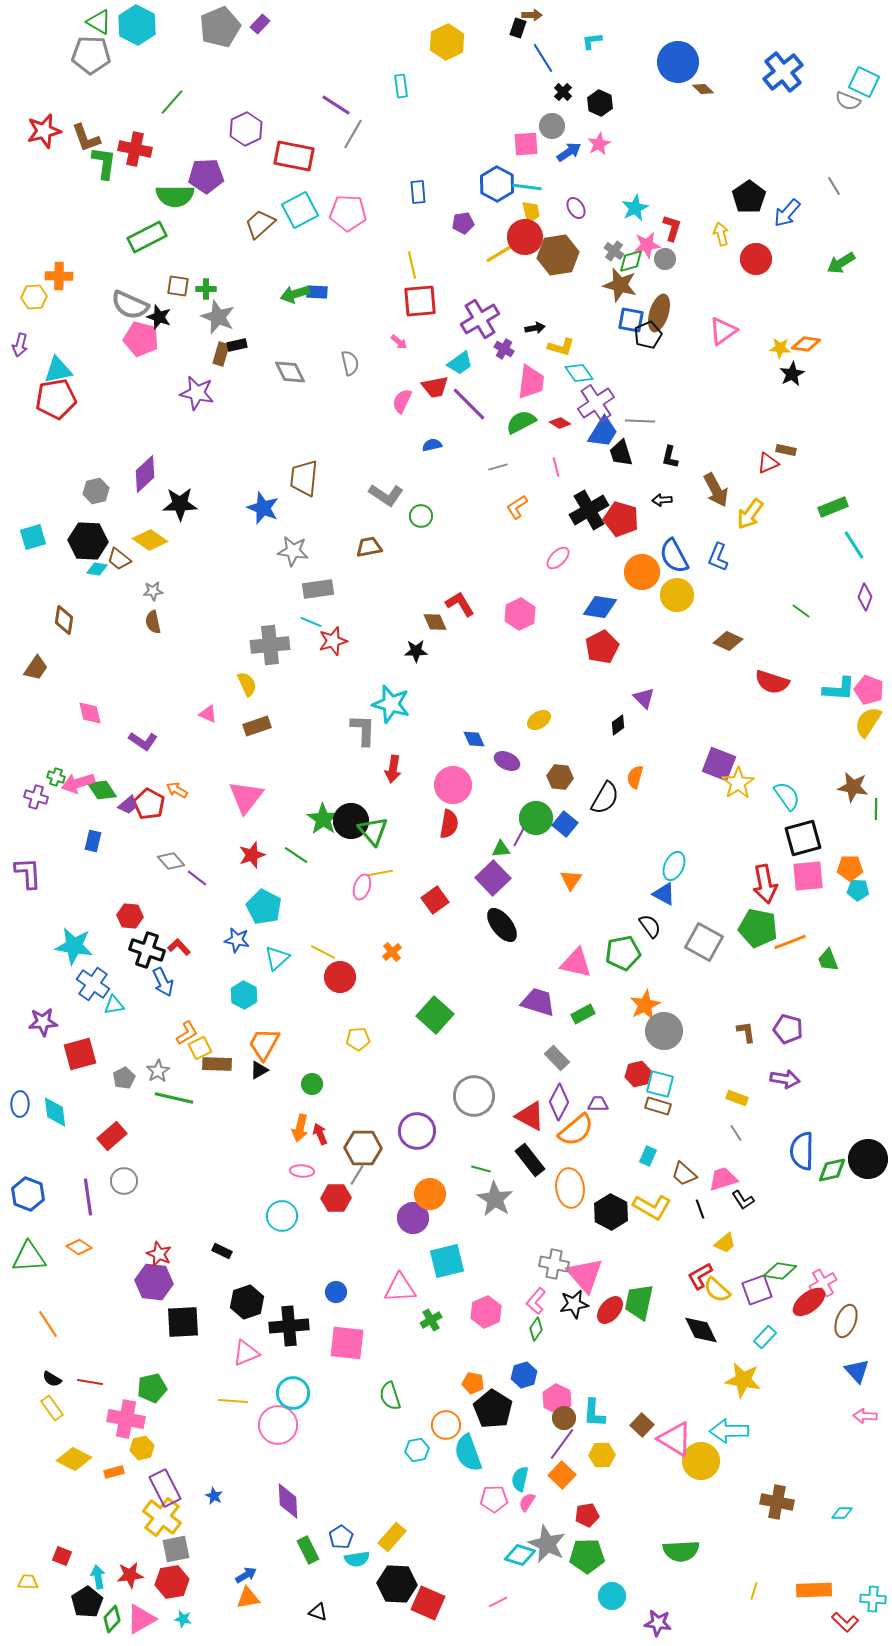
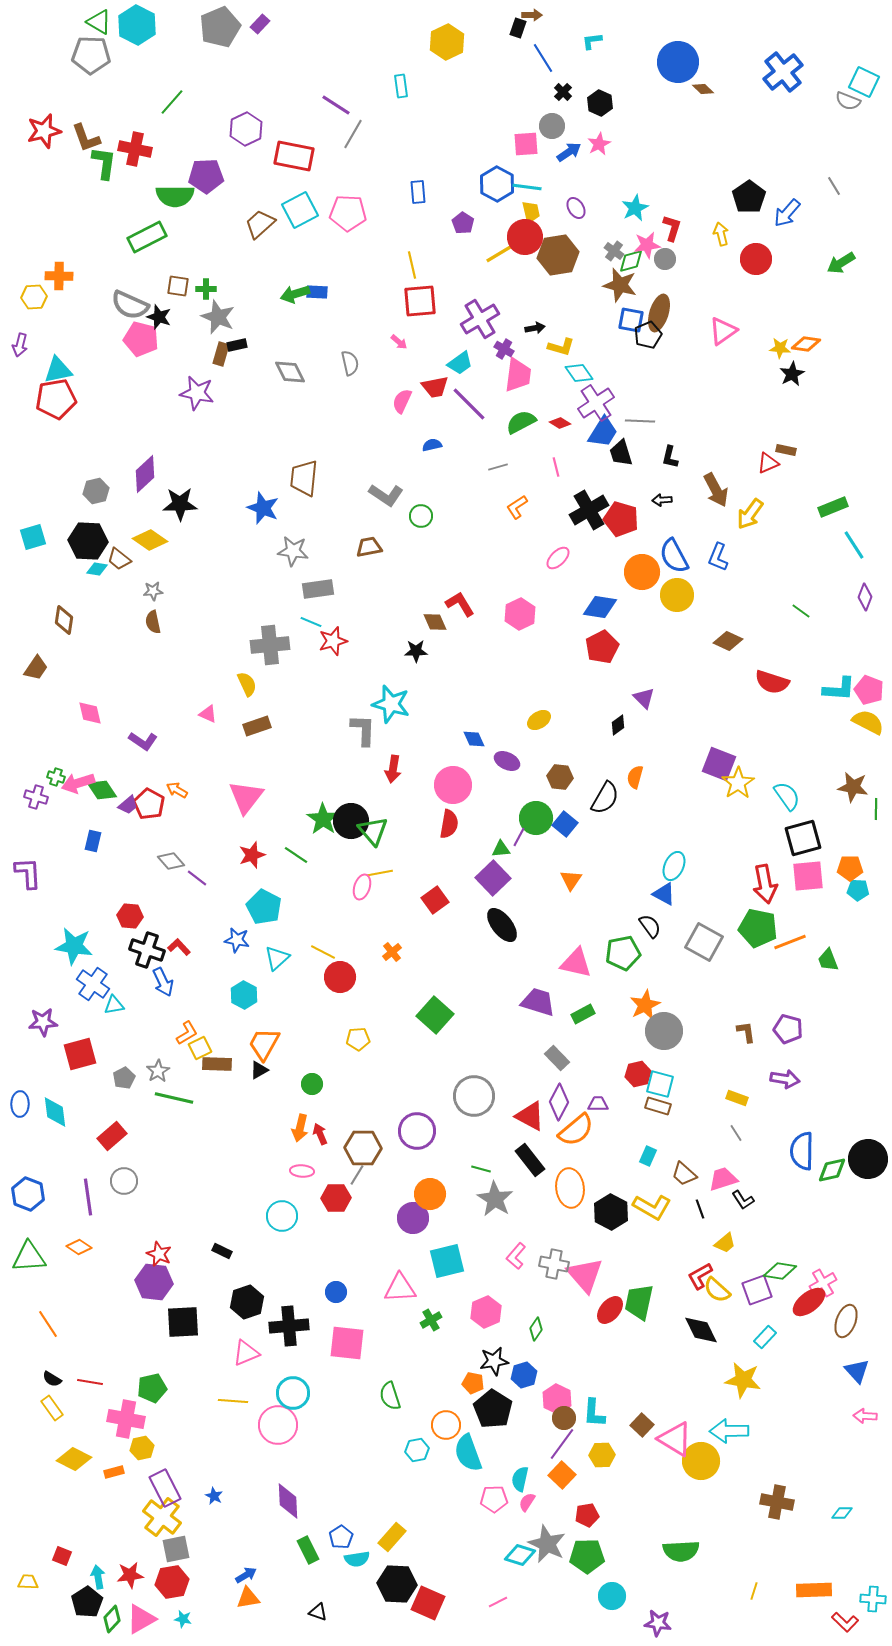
purple pentagon at (463, 223): rotated 30 degrees counterclockwise
pink trapezoid at (531, 382): moved 13 px left, 7 px up
yellow semicircle at (868, 722): rotated 84 degrees clockwise
pink L-shape at (536, 1301): moved 20 px left, 45 px up
black star at (574, 1304): moved 80 px left, 57 px down
